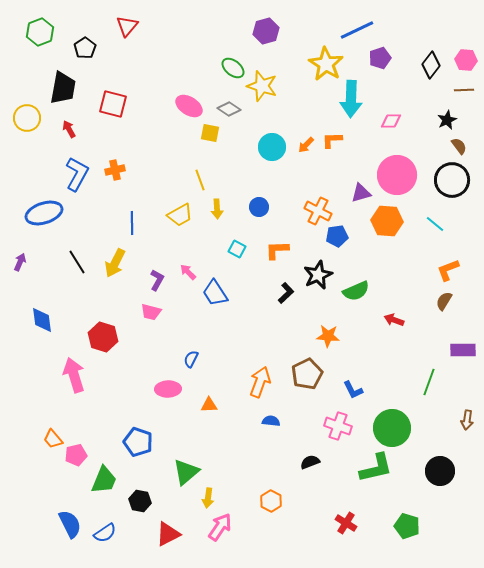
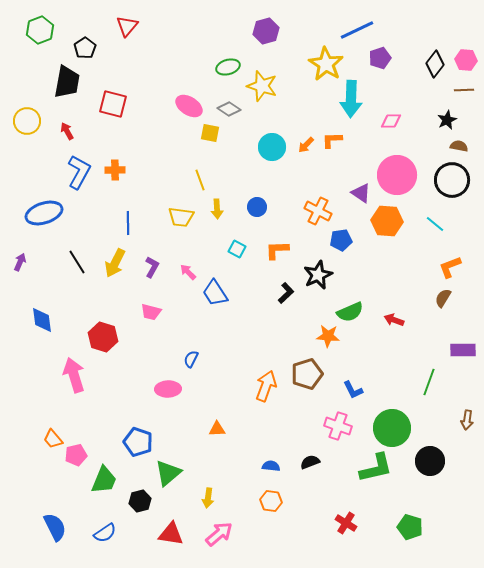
green hexagon at (40, 32): moved 2 px up
black diamond at (431, 65): moved 4 px right, 1 px up
green ellipse at (233, 68): moved 5 px left, 1 px up; rotated 55 degrees counterclockwise
black trapezoid at (63, 88): moved 4 px right, 6 px up
yellow circle at (27, 118): moved 3 px down
red arrow at (69, 129): moved 2 px left, 2 px down
brown semicircle at (459, 146): rotated 42 degrees counterclockwise
orange cross at (115, 170): rotated 12 degrees clockwise
blue L-shape at (77, 174): moved 2 px right, 2 px up
purple triangle at (361, 193): rotated 50 degrees clockwise
blue circle at (259, 207): moved 2 px left
yellow trapezoid at (180, 215): moved 1 px right, 2 px down; rotated 36 degrees clockwise
blue line at (132, 223): moved 4 px left
blue pentagon at (337, 236): moved 4 px right, 4 px down
orange L-shape at (448, 270): moved 2 px right, 3 px up
purple L-shape at (157, 280): moved 5 px left, 13 px up
green semicircle at (356, 291): moved 6 px left, 21 px down
brown semicircle at (444, 301): moved 1 px left, 3 px up
brown pentagon at (307, 374): rotated 8 degrees clockwise
orange arrow at (260, 382): moved 6 px right, 4 px down
orange triangle at (209, 405): moved 8 px right, 24 px down
blue semicircle at (271, 421): moved 45 px down
black circle at (440, 471): moved 10 px left, 10 px up
green triangle at (186, 472): moved 18 px left, 1 px down
black hexagon at (140, 501): rotated 25 degrees counterclockwise
orange hexagon at (271, 501): rotated 20 degrees counterclockwise
blue semicircle at (70, 524): moved 15 px left, 3 px down
green pentagon at (407, 526): moved 3 px right, 1 px down
pink arrow at (220, 527): moved 1 px left, 7 px down; rotated 16 degrees clockwise
red triangle at (168, 534): moved 3 px right; rotated 36 degrees clockwise
